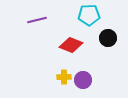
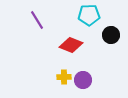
purple line: rotated 72 degrees clockwise
black circle: moved 3 px right, 3 px up
